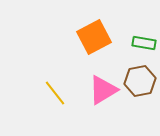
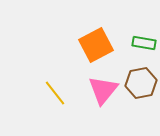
orange square: moved 2 px right, 8 px down
brown hexagon: moved 1 px right, 2 px down
pink triangle: rotated 20 degrees counterclockwise
